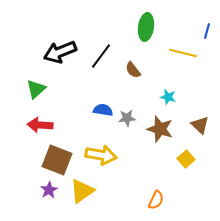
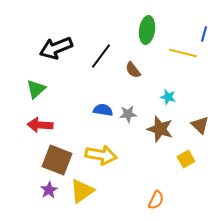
green ellipse: moved 1 px right, 3 px down
blue line: moved 3 px left, 3 px down
black arrow: moved 4 px left, 4 px up
gray star: moved 1 px right, 4 px up
yellow square: rotated 12 degrees clockwise
